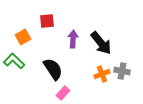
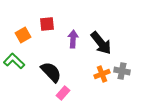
red square: moved 3 px down
orange square: moved 2 px up
black semicircle: moved 2 px left, 3 px down; rotated 10 degrees counterclockwise
